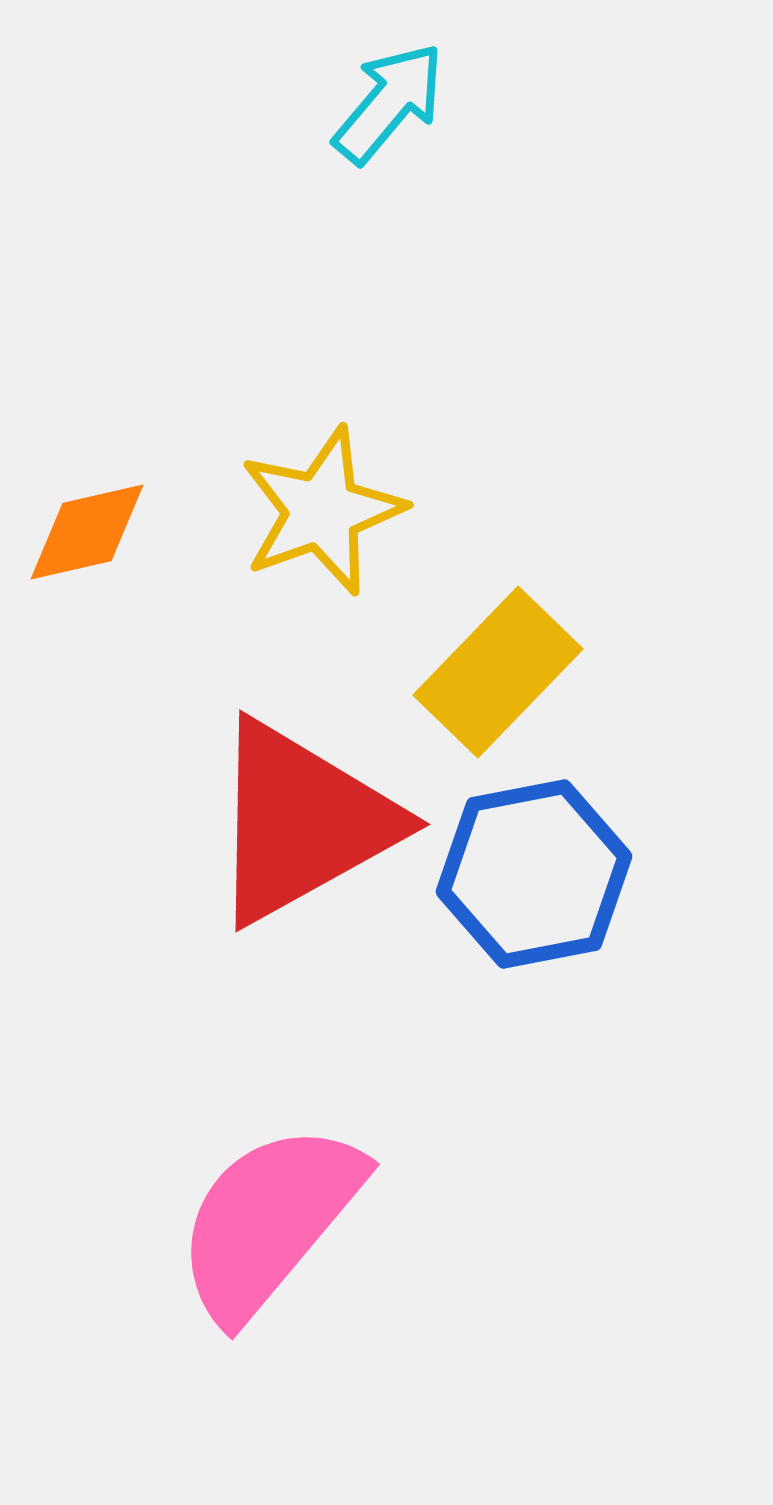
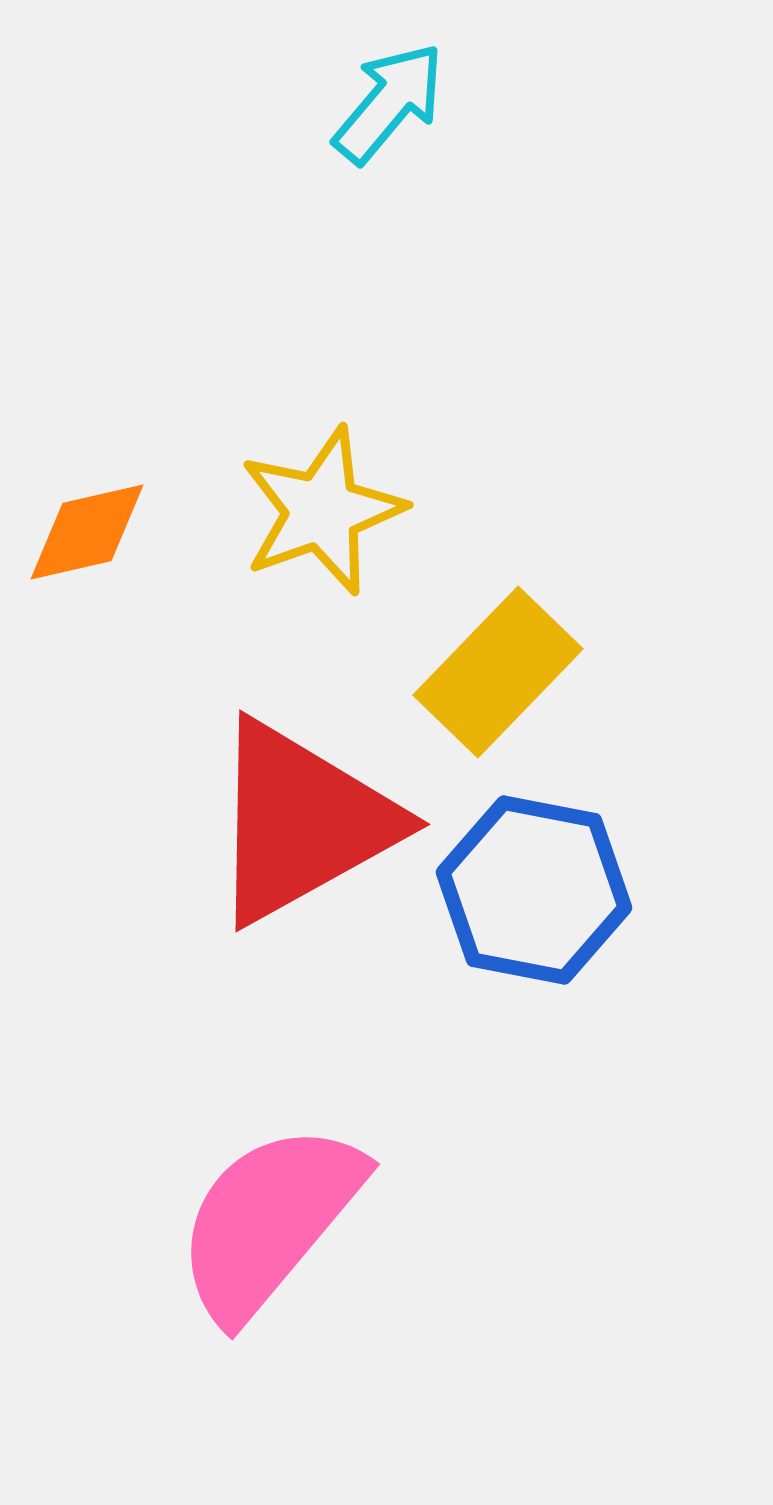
blue hexagon: moved 16 px down; rotated 22 degrees clockwise
